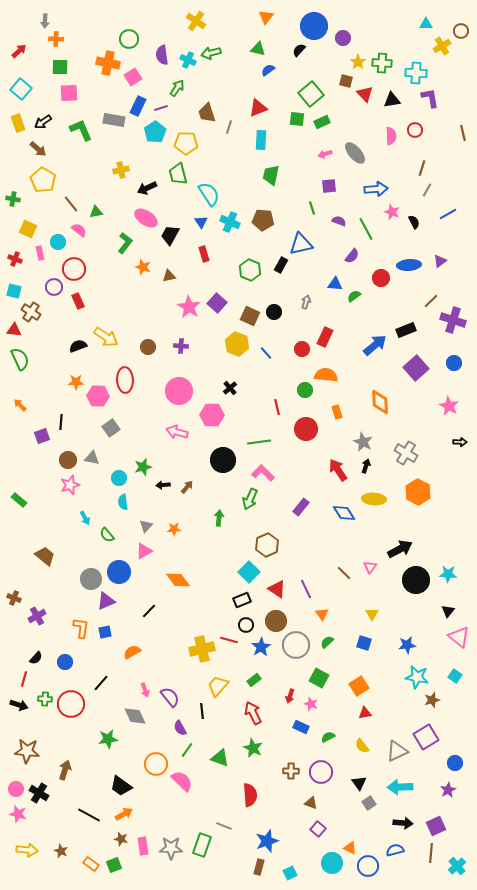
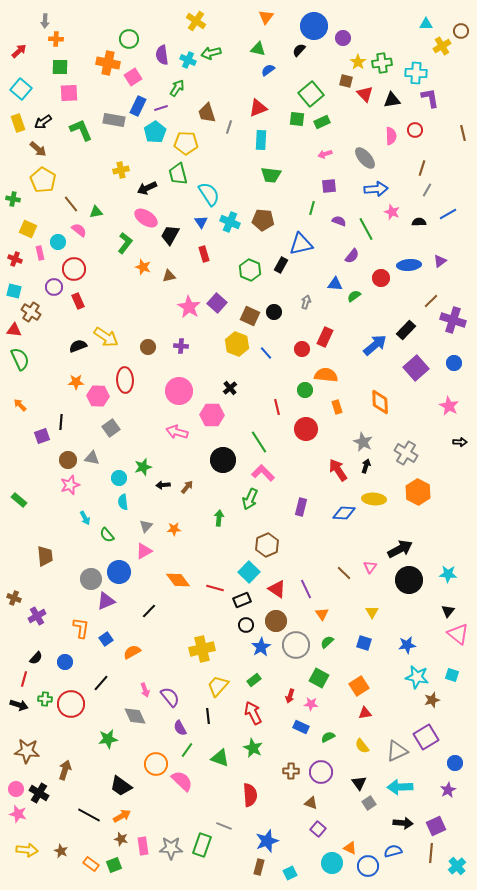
green cross at (382, 63): rotated 12 degrees counterclockwise
gray ellipse at (355, 153): moved 10 px right, 5 px down
green trapezoid at (271, 175): rotated 95 degrees counterclockwise
green line at (312, 208): rotated 32 degrees clockwise
black semicircle at (414, 222): moved 5 px right; rotated 64 degrees counterclockwise
black rectangle at (406, 330): rotated 24 degrees counterclockwise
orange rectangle at (337, 412): moved 5 px up
green line at (259, 442): rotated 65 degrees clockwise
purple rectangle at (301, 507): rotated 24 degrees counterclockwise
blue diamond at (344, 513): rotated 55 degrees counterclockwise
brown trapezoid at (45, 556): rotated 45 degrees clockwise
black circle at (416, 580): moved 7 px left
yellow triangle at (372, 614): moved 2 px up
blue square at (105, 632): moved 1 px right, 7 px down; rotated 24 degrees counterclockwise
pink triangle at (459, 637): moved 1 px left, 3 px up
red line at (229, 640): moved 14 px left, 52 px up
cyan square at (455, 676): moved 3 px left, 1 px up; rotated 16 degrees counterclockwise
pink star at (311, 704): rotated 16 degrees counterclockwise
black line at (202, 711): moved 6 px right, 5 px down
orange arrow at (124, 814): moved 2 px left, 2 px down
blue semicircle at (395, 850): moved 2 px left, 1 px down
